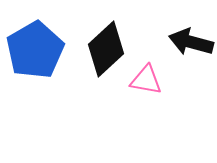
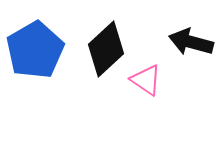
pink triangle: rotated 24 degrees clockwise
